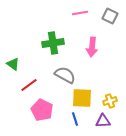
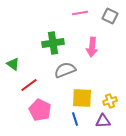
gray semicircle: moved 5 px up; rotated 50 degrees counterclockwise
pink pentagon: moved 2 px left
